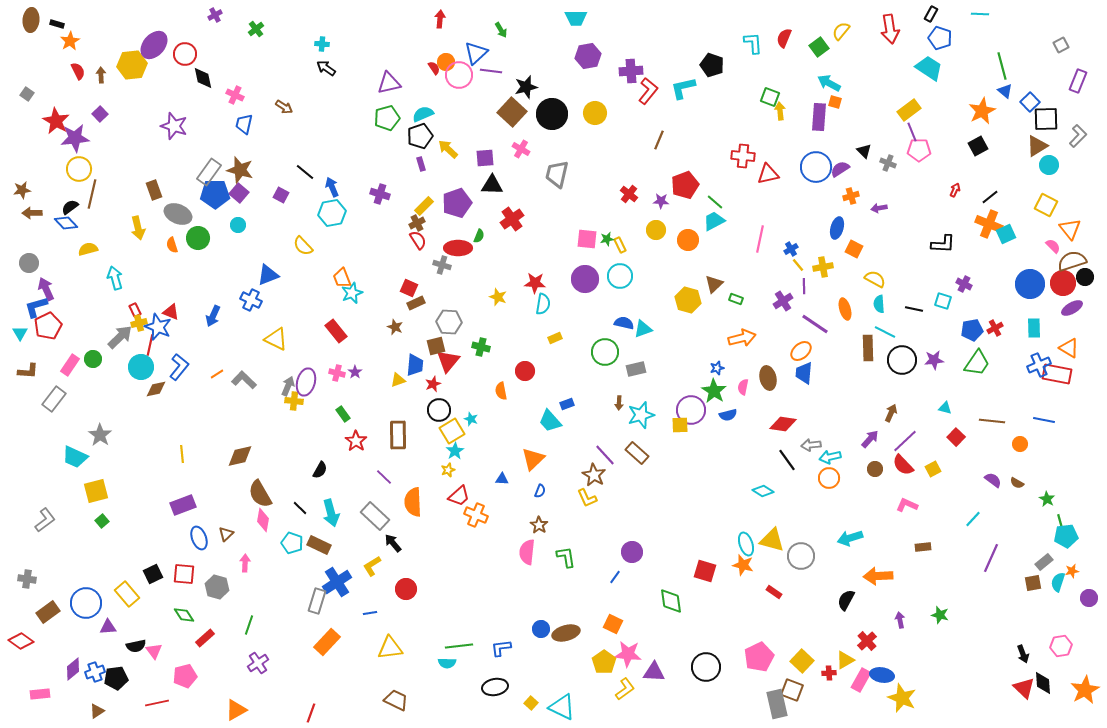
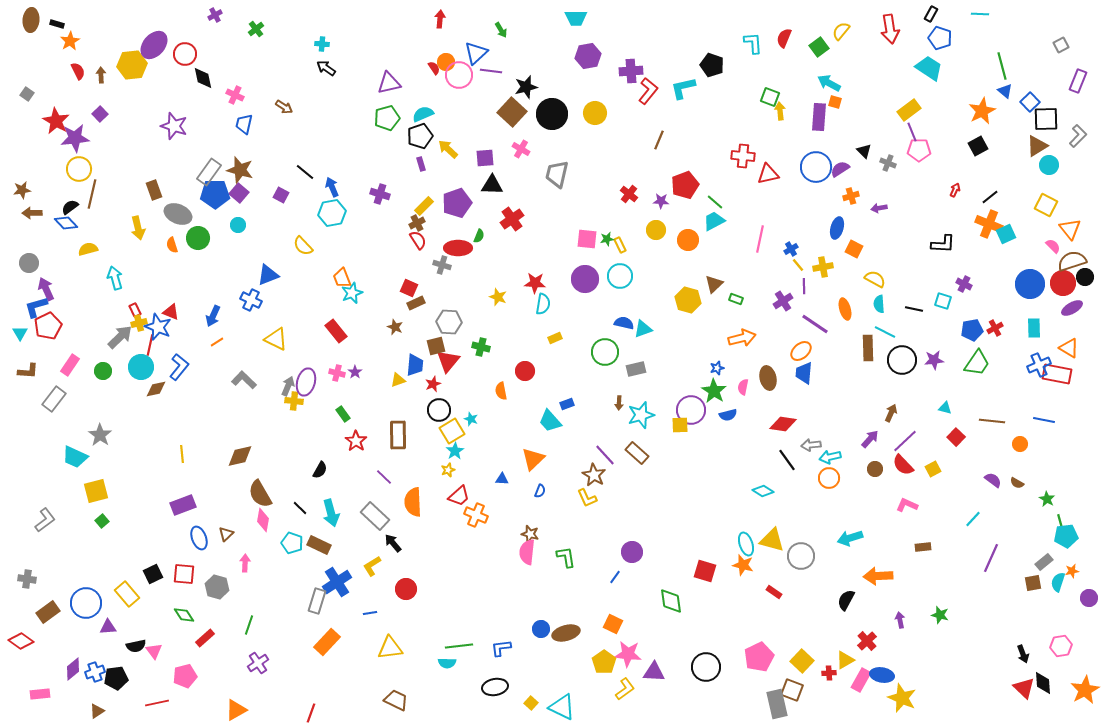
green circle at (93, 359): moved 10 px right, 12 px down
orange line at (217, 374): moved 32 px up
brown star at (539, 525): moved 9 px left, 9 px down; rotated 18 degrees counterclockwise
